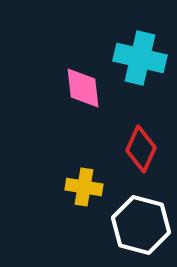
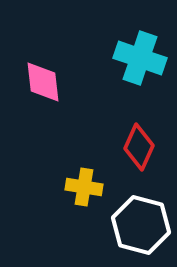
cyan cross: rotated 6 degrees clockwise
pink diamond: moved 40 px left, 6 px up
red diamond: moved 2 px left, 2 px up
